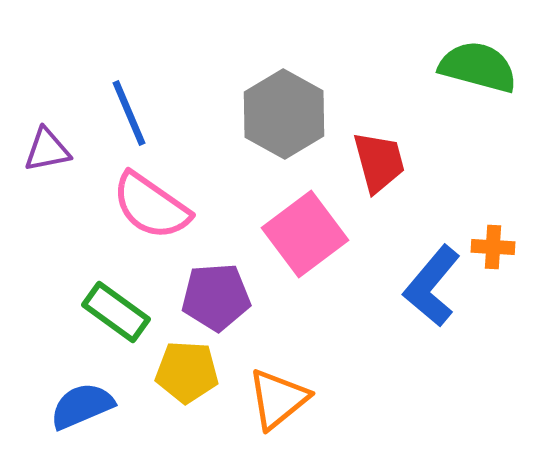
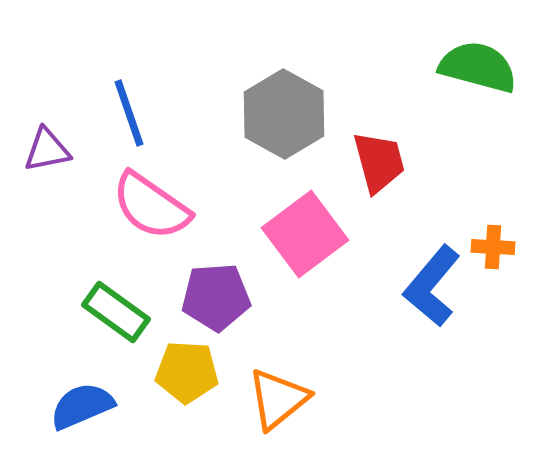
blue line: rotated 4 degrees clockwise
